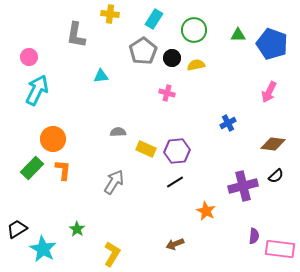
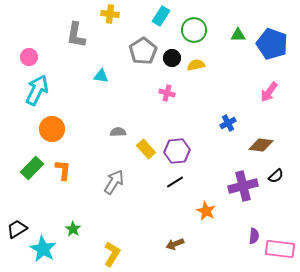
cyan rectangle: moved 7 px right, 3 px up
cyan triangle: rotated 14 degrees clockwise
pink arrow: rotated 10 degrees clockwise
orange circle: moved 1 px left, 10 px up
brown diamond: moved 12 px left, 1 px down
yellow rectangle: rotated 24 degrees clockwise
green star: moved 4 px left
